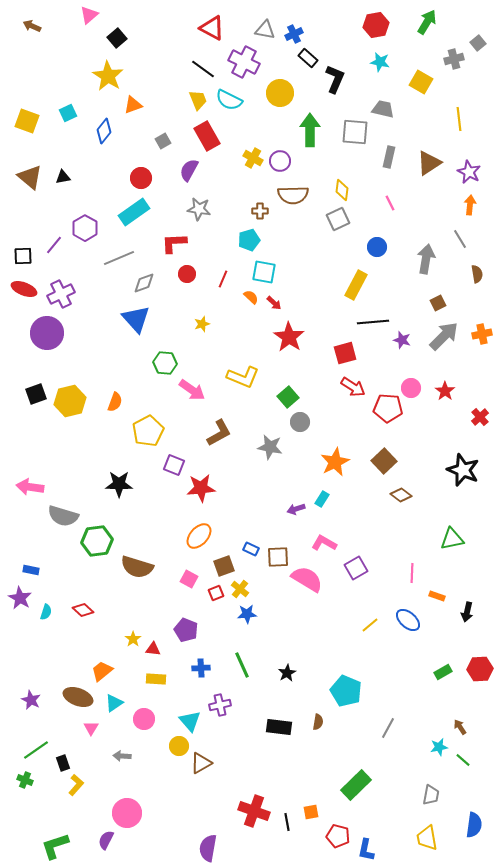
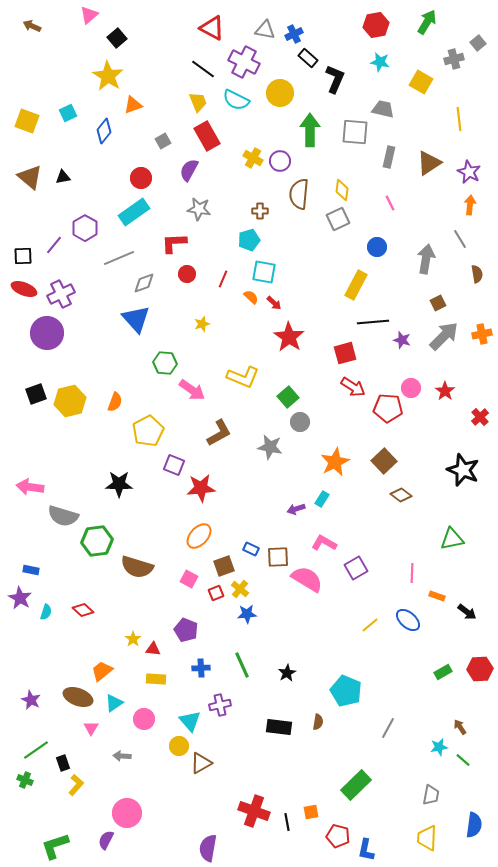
yellow trapezoid at (198, 100): moved 2 px down
cyan semicircle at (229, 100): moved 7 px right
brown semicircle at (293, 195): moved 6 px right, 1 px up; rotated 96 degrees clockwise
black arrow at (467, 612): rotated 66 degrees counterclockwise
yellow trapezoid at (427, 838): rotated 12 degrees clockwise
